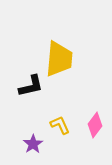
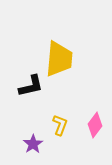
yellow L-shape: rotated 45 degrees clockwise
